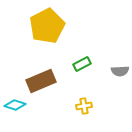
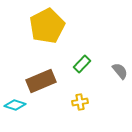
green rectangle: rotated 18 degrees counterclockwise
gray semicircle: rotated 126 degrees counterclockwise
yellow cross: moved 4 px left, 4 px up
